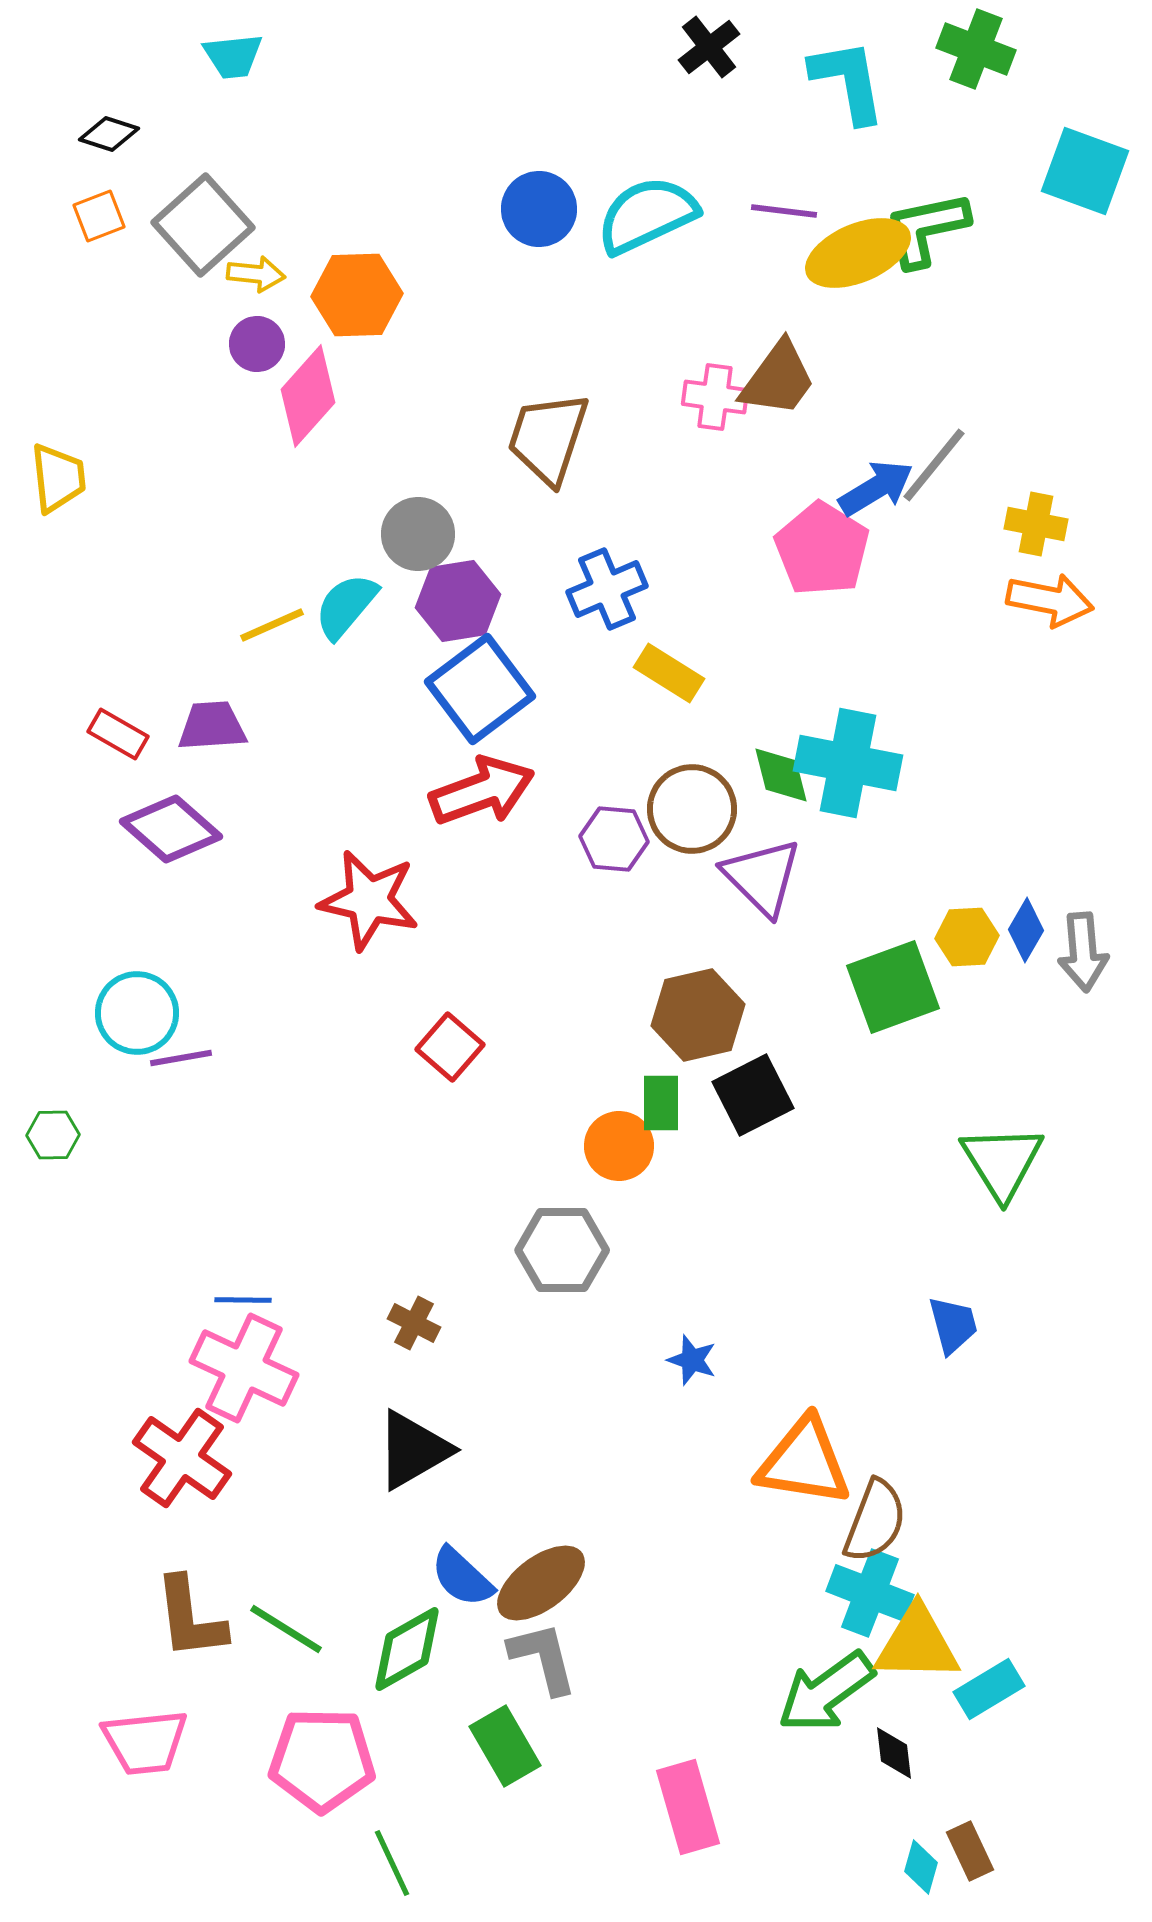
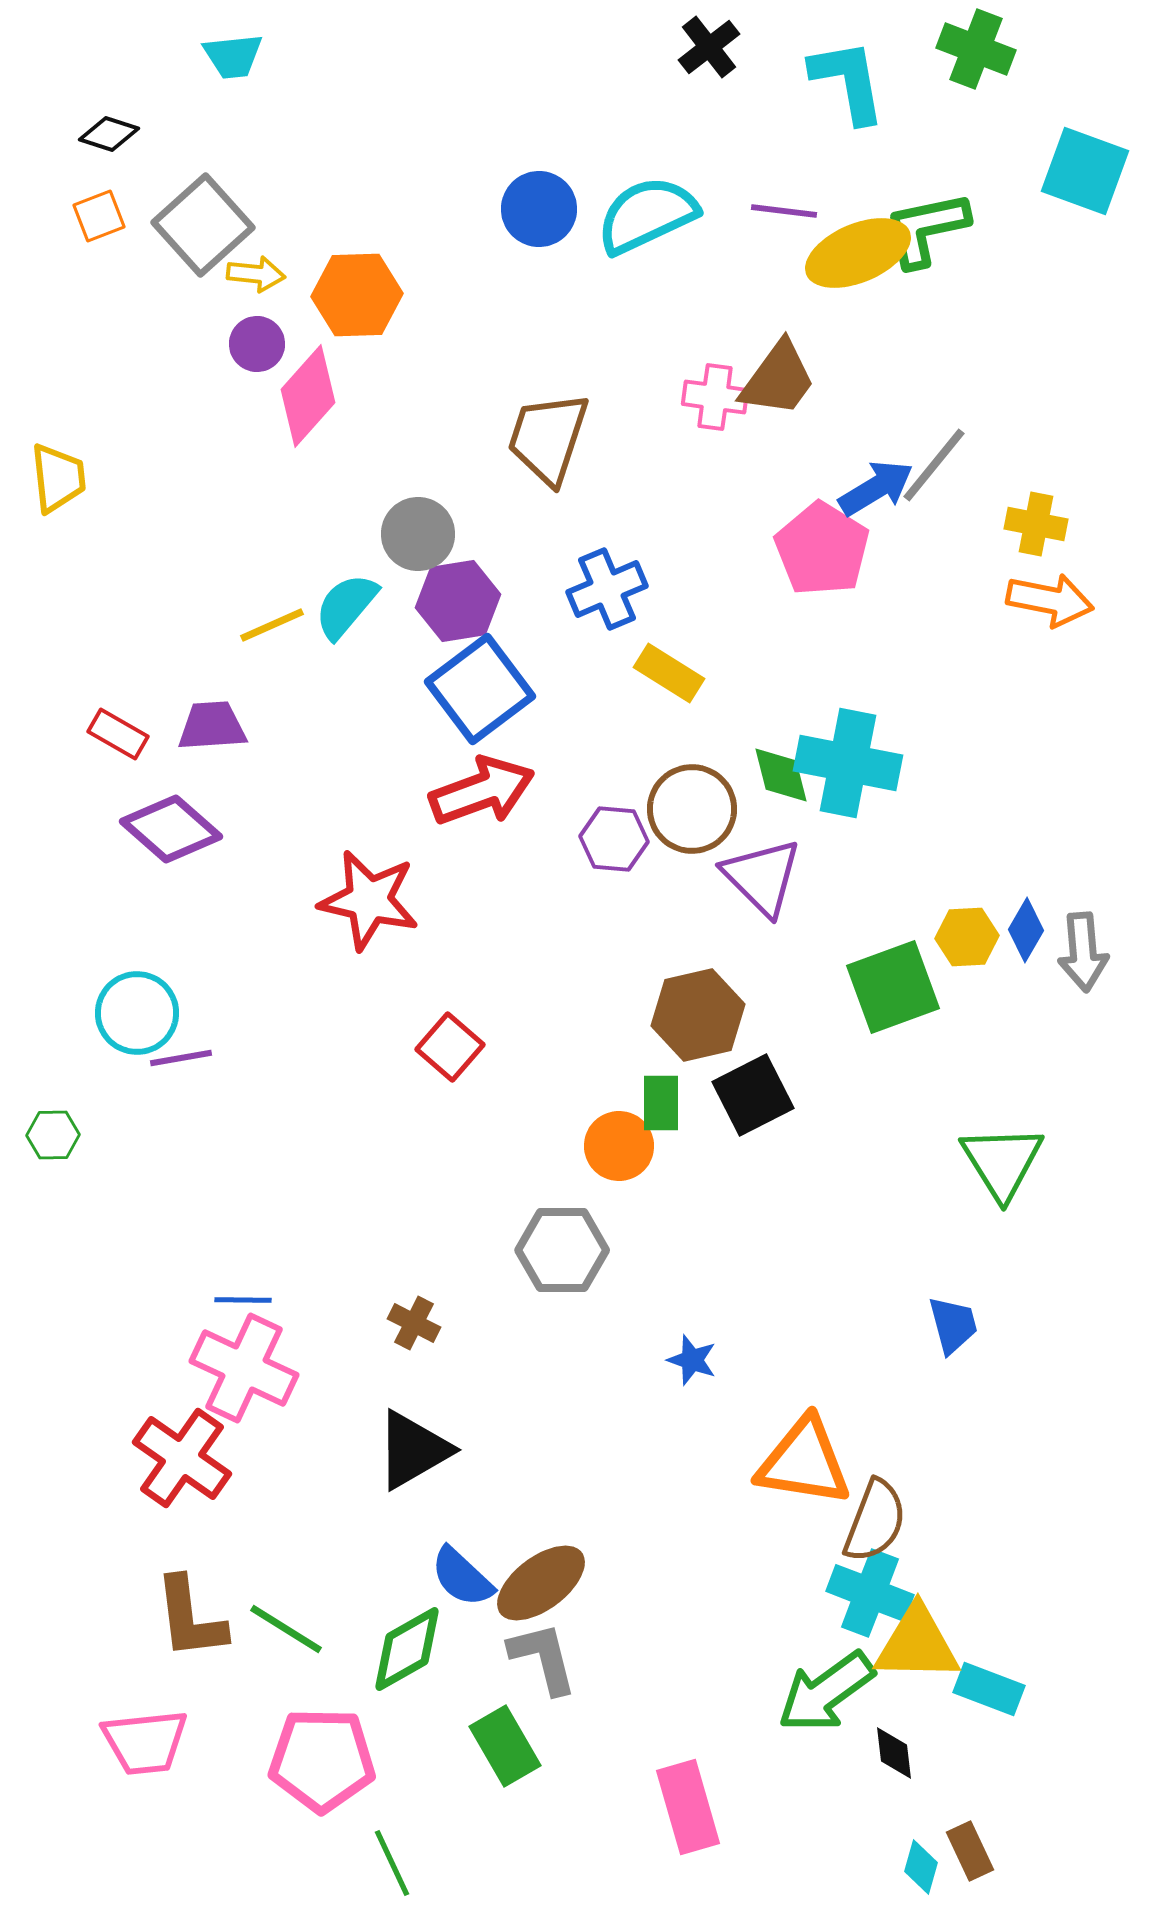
cyan rectangle at (989, 1689): rotated 52 degrees clockwise
